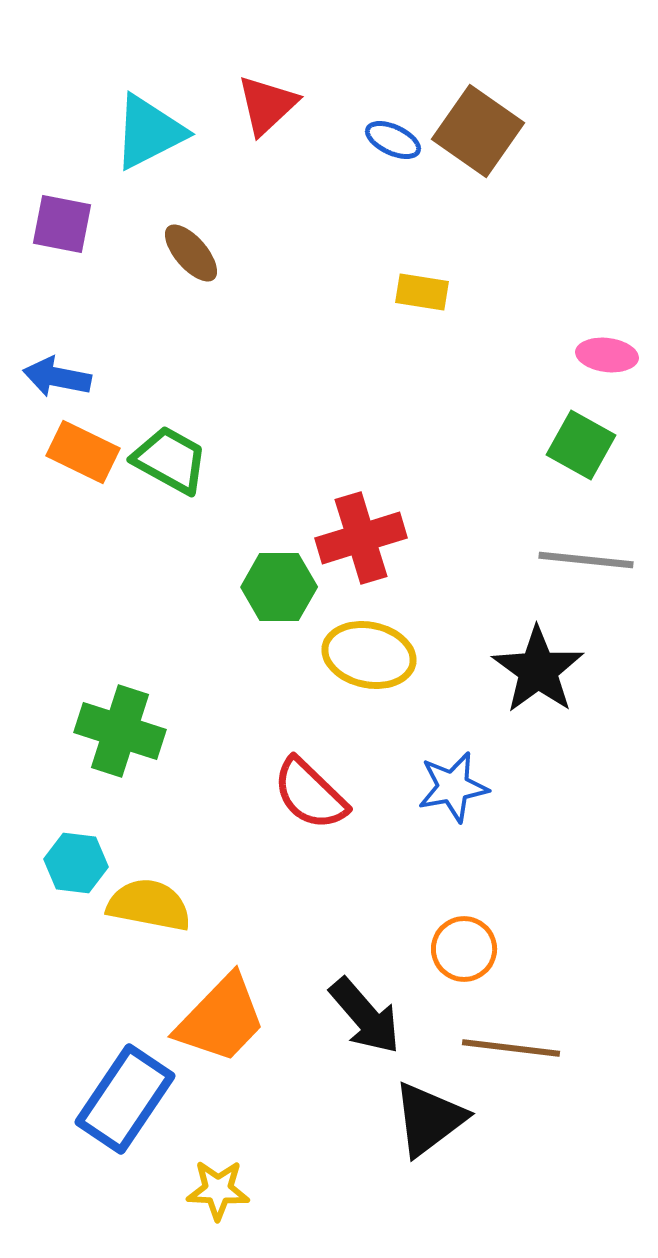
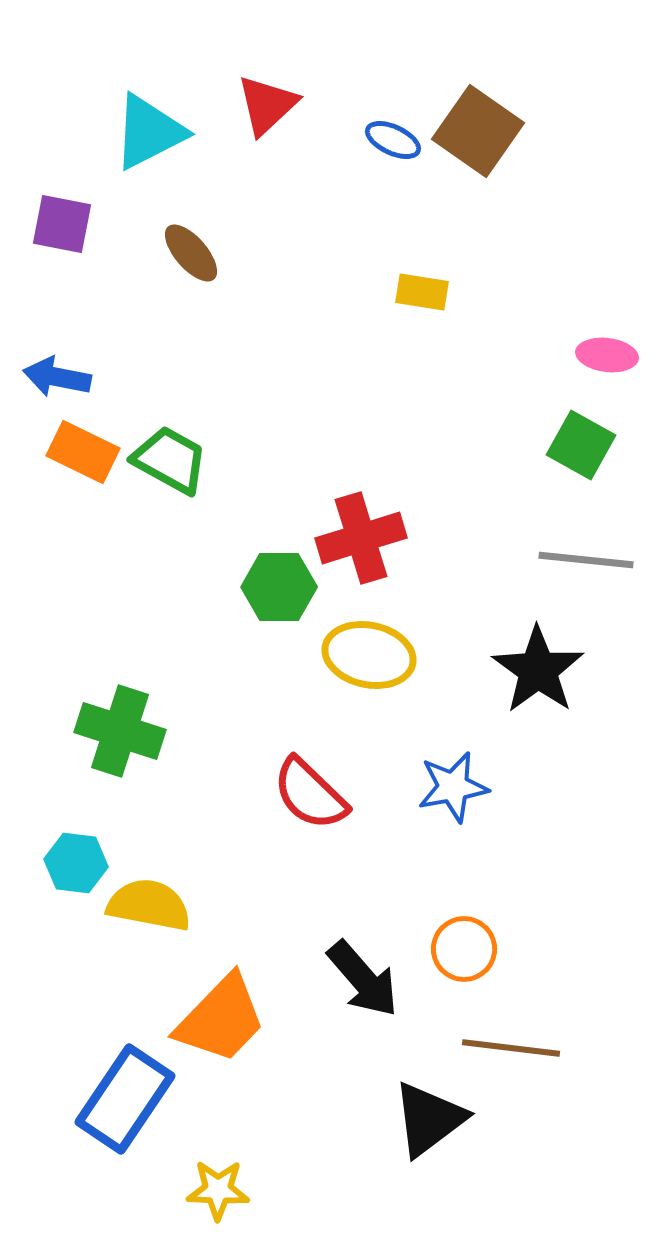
black arrow: moved 2 px left, 37 px up
